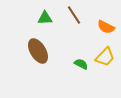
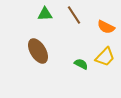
green triangle: moved 4 px up
